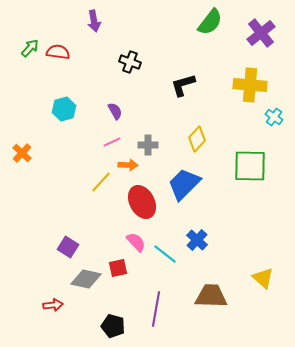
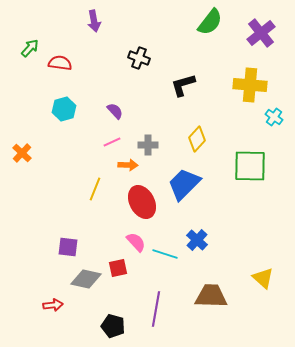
red semicircle: moved 2 px right, 11 px down
black cross: moved 9 px right, 4 px up
purple semicircle: rotated 12 degrees counterclockwise
yellow line: moved 6 px left, 7 px down; rotated 20 degrees counterclockwise
purple square: rotated 25 degrees counterclockwise
cyan line: rotated 20 degrees counterclockwise
